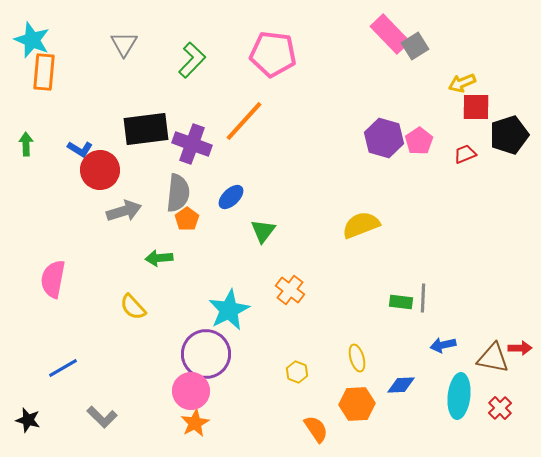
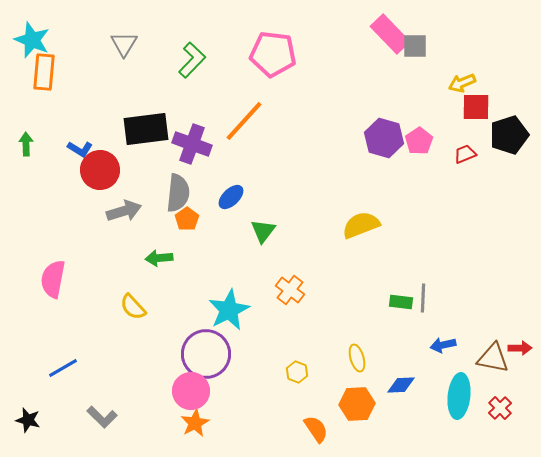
gray square at (415, 46): rotated 32 degrees clockwise
